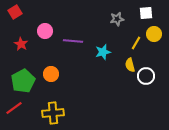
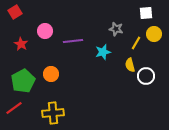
gray star: moved 1 px left, 10 px down; rotated 24 degrees clockwise
purple line: rotated 12 degrees counterclockwise
